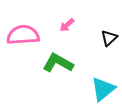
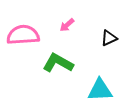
black triangle: rotated 18 degrees clockwise
cyan triangle: moved 3 px left, 1 px down; rotated 36 degrees clockwise
